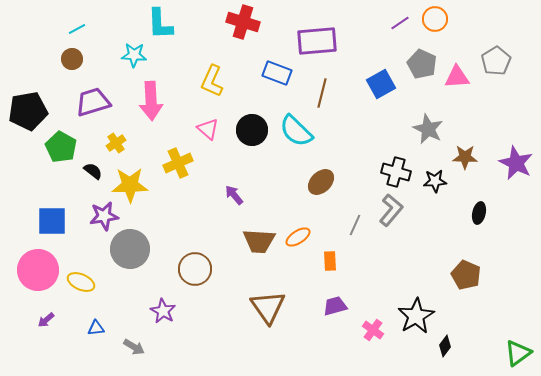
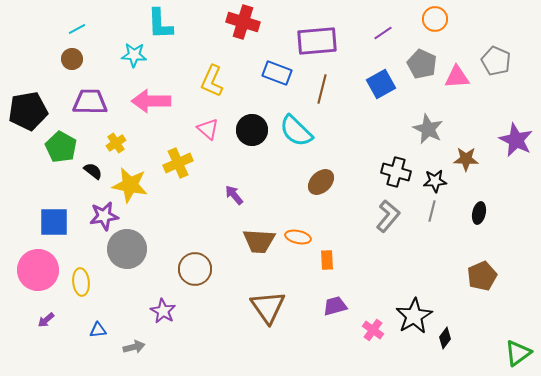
purple line at (400, 23): moved 17 px left, 10 px down
gray pentagon at (496, 61): rotated 16 degrees counterclockwise
brown line at (322, 93): moved 4 px up
pink arrow at (151, 101): rotated 93 degrees clockwise
purple trapezoid at (93, 102): moved 3 px left; rotated 18 degrees clockwise
brown star at (465, 157): moved 1 px right, 2 px down
purple star at (516, 163): moved 23 px up
yellow star at (130, 185): rotated 12 degrees clockwise
gray L-shape at (391, 210): moved 3 px left, 6 px down
blue square at (52, 221): moved 2 px right, 1 px down
gray line at (355, 225): moved 77 px right, 14 px up; rotated 10 degrees counterclockwise
orange ellipse at (298, 237): rotated 45 degrees clockwise
gray circle at (130, 249): moved 3 px left
orange rectangle at (330, 261): moved 3 px left, 1 px up
brown pentagon at (466, 275): moved 16 px right, 1 px down; rotated 24 degrees clockwise
yellow ellipse at (81, 282): rotated 60 degrees clockwise
black star at (416, 316): moved 2 px left
blue triangle at (96, 328): moved 2 px right, 2 px down
black diamond at (445, 346): moved 8 px up
gray arrow at (134, 347): rotated 45 degrees counterclockwise
